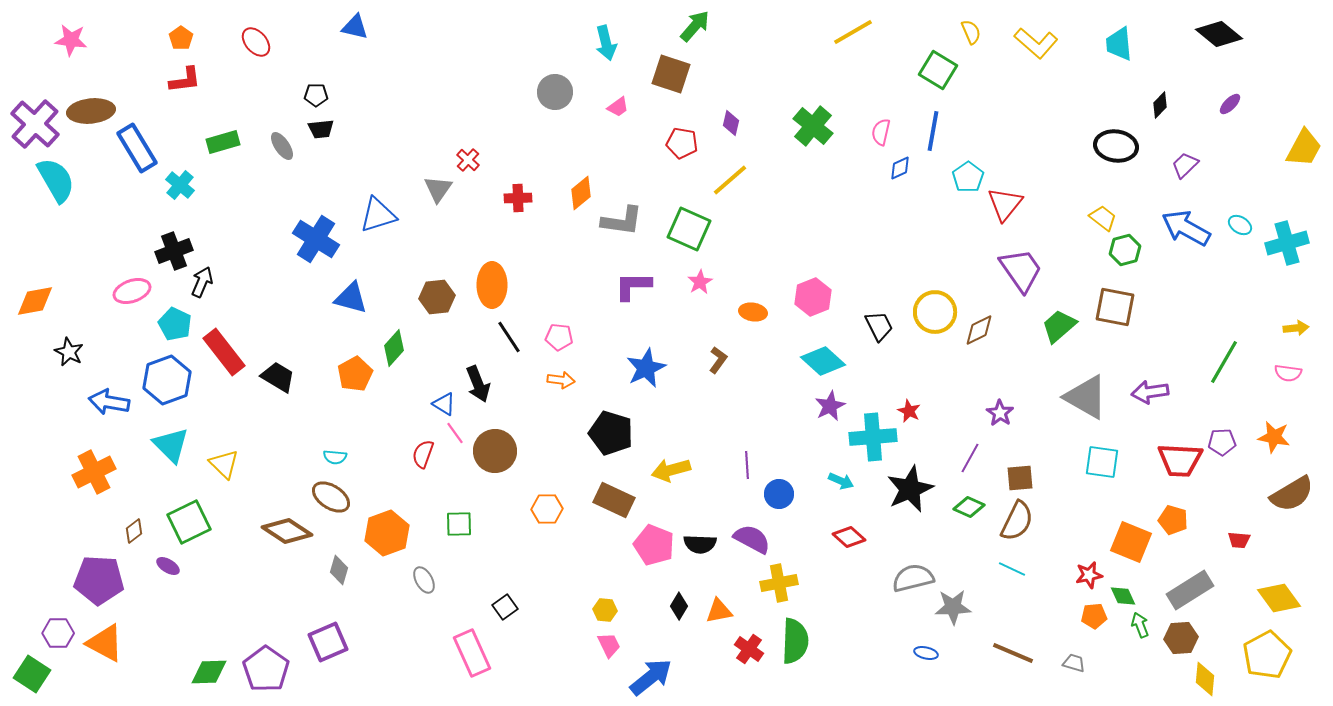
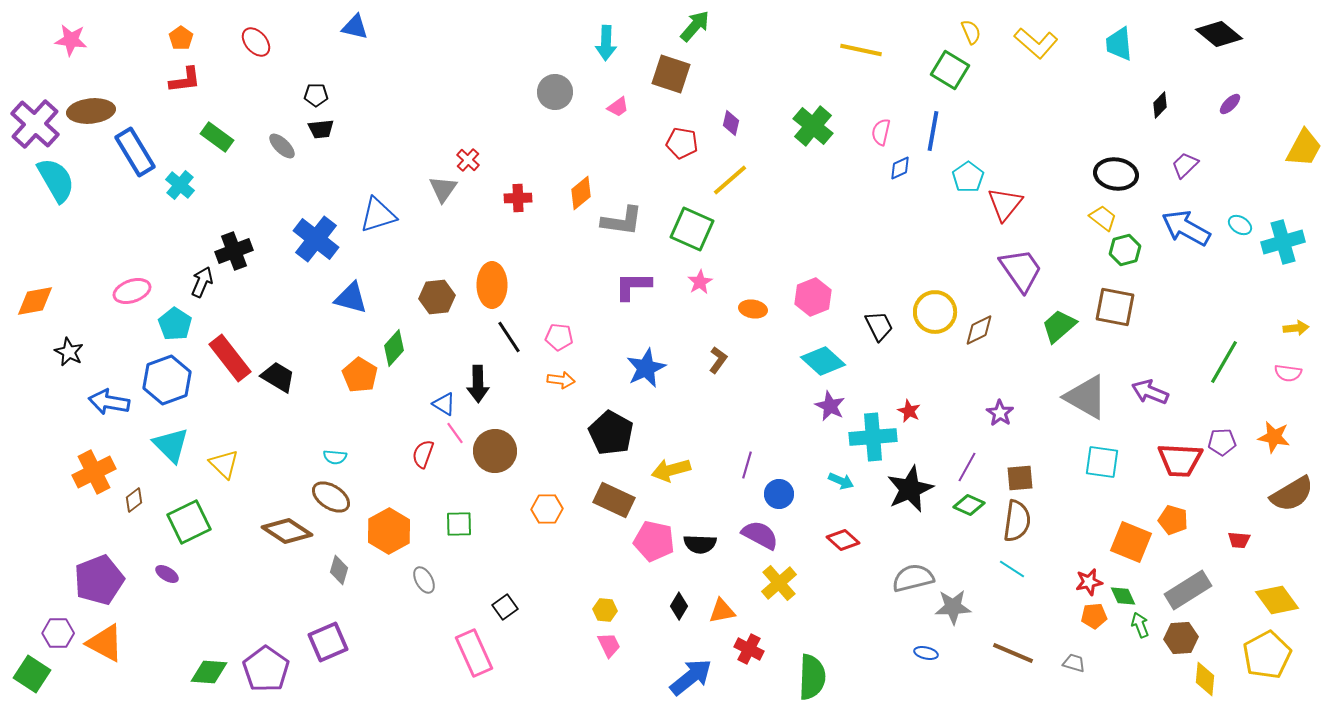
yellow line at (853, 32): moved 8 px right, 18 px down; rotated 42 degrees clockwise
cyan arrow at (606, 43): rotated 16 degrees clockwise
green square at (938, 70): moved 12 px right
green rectangle at (223, 142): moved 6 px left, 5 px up; rotated 52 degrees clockwise
gray ellipse at (282, 146): rotated 12 degrees counterclockwise
black ellipse at (1116, 146): moved 28 px down
blue rectangle at (137, 148): moved 2 px left, 4 px down
gray triangle at (438, 189): moved 5 px right
green square at (689, 229): moved 3 px right
blue cross at (316, 239): rotated 6 degrees clockwise
cyan cross at (1287, 243): moved 4 px left, 1 px up
black cross at (174, 251): moved 60 px right
orange ellipse at (753, 312): moved 3 px up
cyan pentagon at (175, 324): rotated 8 degrees clockwise
red rectangle at (224, 352): moved 6 px right, 6 px down
orange pentagon at (355, 374): moved 5 px right, 1 px down; rotated 12 degrees counterclockwise
black arrow at (478, 384): rotated 21 degrees clockwise
purple arrow at (1150, 392): rotated 30 degrees clockwise
purple star at (830, 406): rotated 20 degrees counterclockwise
black pentagon at (611, 433): rotated 12 degrees clockwise
purple line at (970, 458): moved 3 px left, 9 px down
purple line at (747, 465): rotated 20 degrees clockwise
green diamond at (969, 507): moved 2 px up
brown semicircle at (1017, 521): rotated 18 degrees counterclockwise
brown diamond at (134, 531): moved 31 px up
orange hexagon at (387, 533): moved 2 px right, 2 px up; rotated 9 degrees counterclockwise
red diamond at (849, 537): moved 6 px left, 3 px down
purple semicircle at (752, 539): moved 8 px right, 4 px up
pink pentagon at (654, 545): moved 4 px up; rotated 9 degrees counterclockwise
purple ellipse at (168, 566): moved 1 px left, 8 px down
cyan line at (1012, 569): rotated 8 degrees clockwise
red star at (1089, 575): moved 7 px down
purple pentagon at (99, 580): rotated 24 degrees counterclockwise
yellow cross at (779, 583): rotated 30 degrees counterclockwise
gray rectangle at (1190, 590): moved 2 px left
yellow diamond at (1279, 598): moved 2 px left, 2 px down
orange triangle at (719, 611): moved 3 px right
green semicircle at (795, 641): moved 17 px right, 36 px down
red cross at (749, 649): rotated 8 degrees counterclockwise
pink rectangle at (472, 653): moved 2 px right
green diamond at (209, 672): rotated 6 degrees clockwise
blue arrow at (651, 677): moved 40 px right
